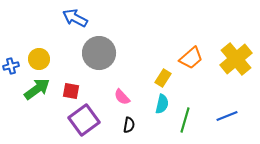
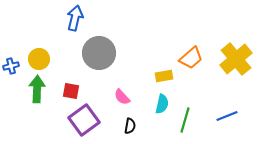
blue arrow: rotated 75 degrees clockwise
yellow rectangle: moved 1 px right, 2 px up; rotated 48 degrees clockwise
green arrow: rotated 52 degrees counterclockwise
black semicircle: moved 1 px right, 1 px down
